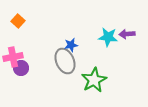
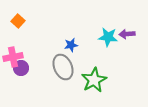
gray ellipse: moved 2 px left, 6 px down
